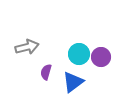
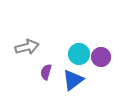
blue triangle: moved 2 px up
